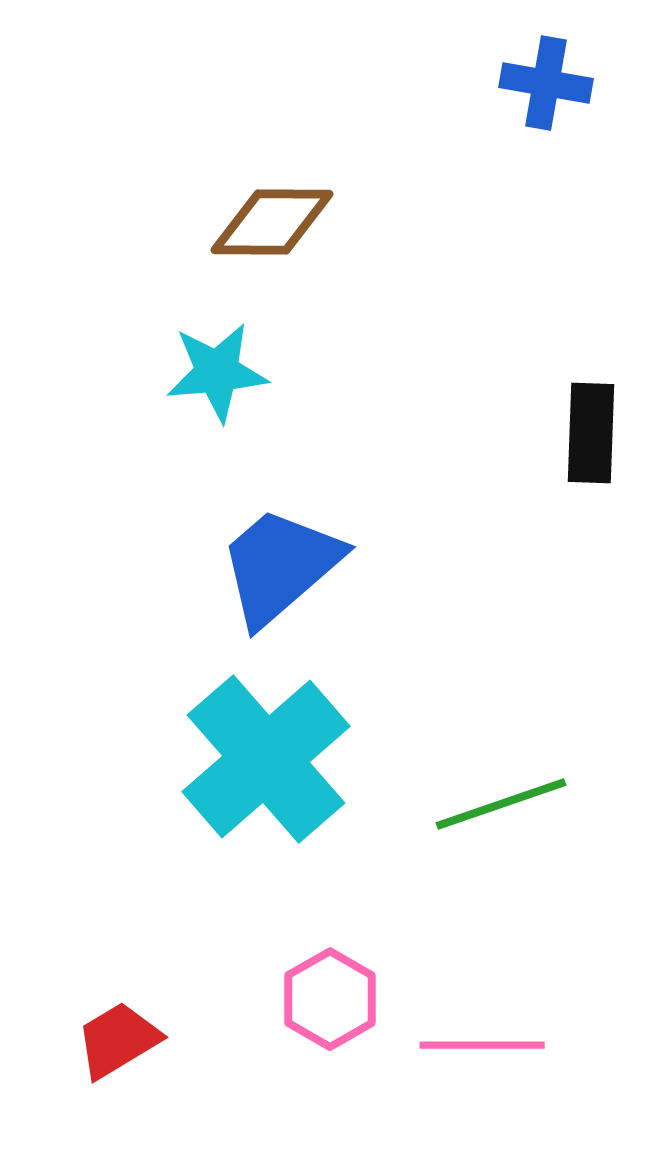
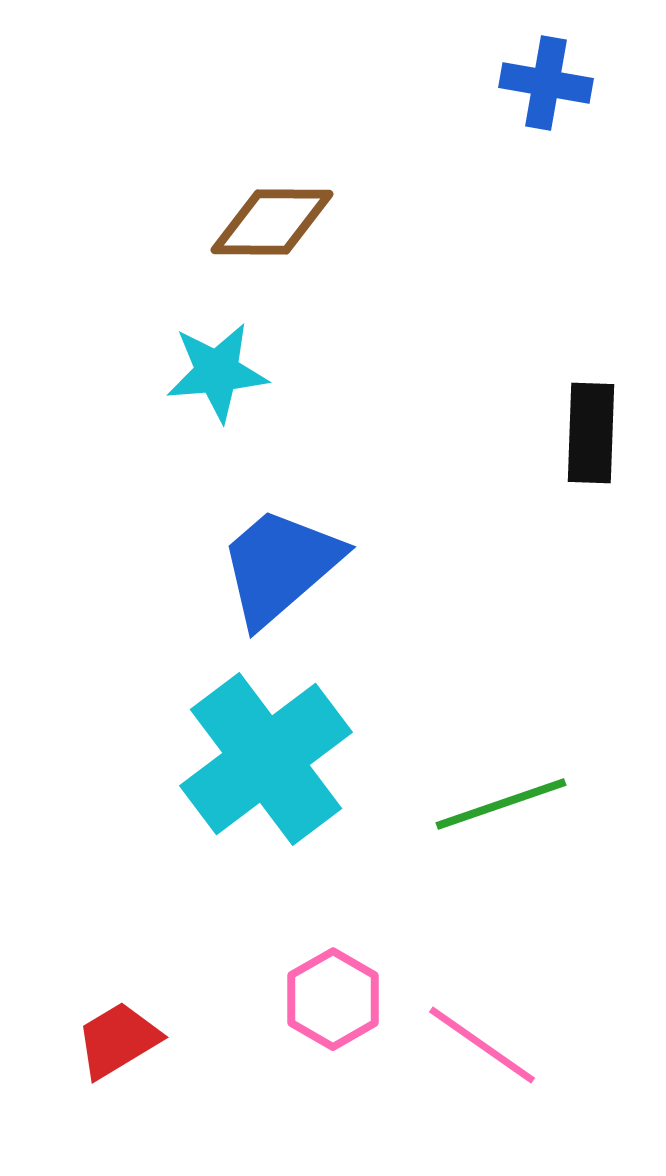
cyan cross: rotated 4 degrees clockwise
pink hexagon: moved 3 px right
pink line: rotated 35 degrees clockwise
